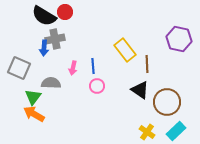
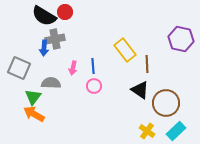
purple hexagon: moved 2 px right
pink circle: moved 3 px left
brown circle: moved 1 px left, 1 px down
yellow cross: moved 1 px up
